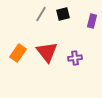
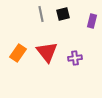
gray line: rotated 42 degrees counterclockwise
